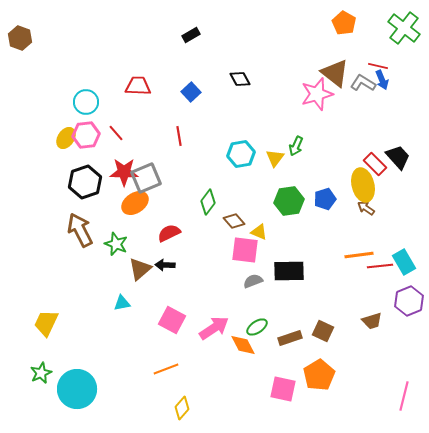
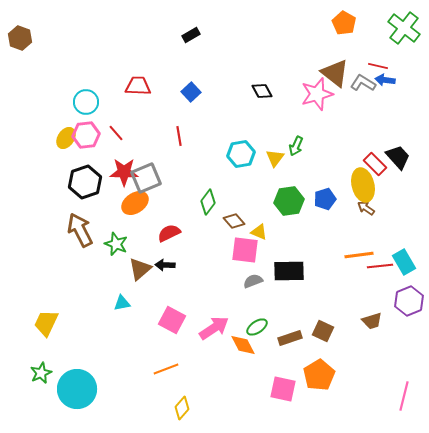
black diamond at (240, 79): moved 22 px right, 12 px down
blue arrow at (382, 80): moved 3 px right; rotated 120 degrees clockwise
